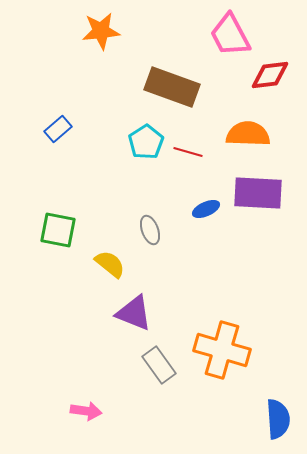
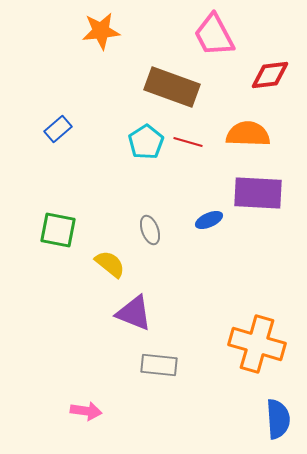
pink trapezoid: moved 16 px left
red line: moved 10 px up
blue ellipse: moved 3 px right, 11 px down
orange cross: moved 35 px right, 6 px up
gray rectangle: rotated 48 degrees counterclockwise
